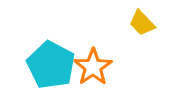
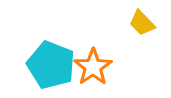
cyan pentagon: rotated 6 degrees counterclockwise
